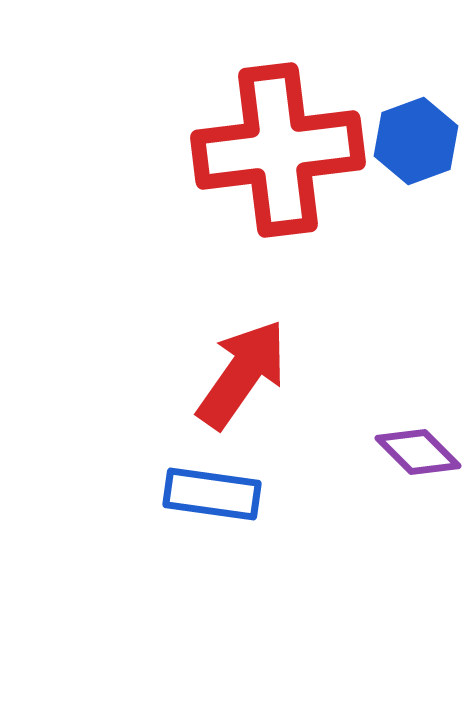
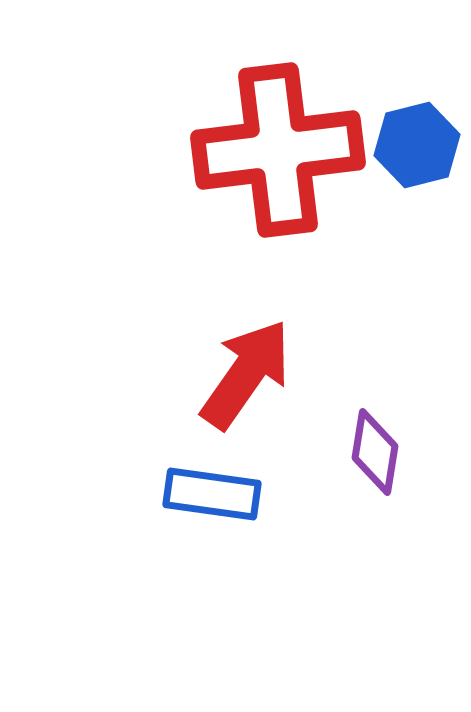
blue hexagon: moved 1 px right, 4 px down; rotated 6 degrees clockwise
red arrow: moved 4 px right
purple diamond: moved 43 px left; rotated 54 degrees clockwise
